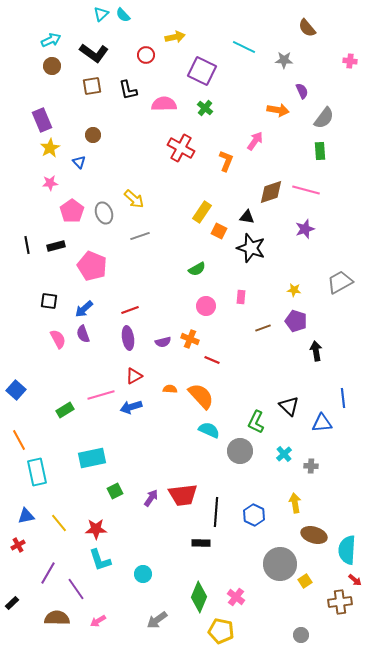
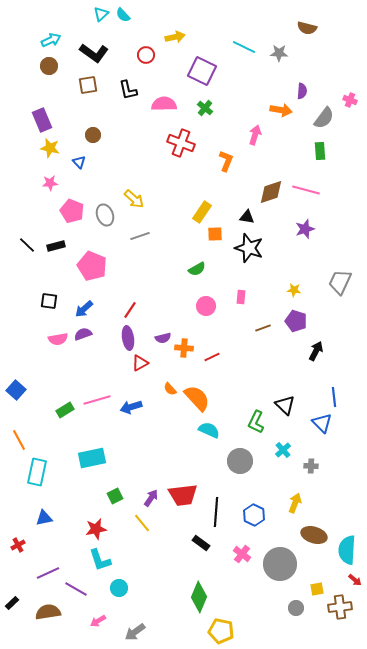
brown semicircle at (307, 28): rotated 36 degrees counterclockwise
gray star at (284, 60): moved 5 px left, 7 px up
pink cross at (350, 61): moved 39 px down; rotated 16 degrees clockwise
brown circle at (52, 66): moved 3 px left
brown square at (92, 86): moved 4 px left, 1 px up
purple semicircle at (302, 91): rotated 28 degrees clockwise
orange arrow at (278, 110): moved 3 px right
pink arrow at (255, 141): moved 6 px up; rotated 18 degrees counterclockwise
yellow star at (50, 148): rotated 30 degrees counterclockwise
red cross at (181, 148): moved 5 px up; rotated 8 degrees counterclockwise
pink pentagon at (72, 211): rotated 15 degrees counterclockwise
gray ellipse at (104, 213): moved 1 px right, 2 px down
orange square at (219, 231): moved 4 px left, 3 px down; rotated 28 degrees counterclockwise
black line at (27, 245): rotated 36 degrees counterclockwise
black star at (251, 248): moved 2 px left
gray trapezoid at (340, 282): rotated 36 degrees counterclockwise
red line at (130, 310): rotated 36 degrees counterclockwise
purple semicircle at (83, 334): rotated 90 degrees clockwise
pink semicircle at (58, 339): rotated 108 degrees clockwise
orange cross at (190, 339): moved 6 px left, 9 px down; rotated 18 degrees counterclockwise
purple semicircle at (163, 342): moved 4 px up
black arrow at (316, 351): rotated 36 degrees clockwise
red line at (212, 360): moved 3 px up; rotated 49 degrees counterclockwise
red triangle at (134, 376): moved 6 px right, 13 px up
orange semicircle at (170, 389): rotated 136 degrees counterclockwise
pink line at (101, 395): moved 4 px left, 5 px down
orange semicircle at (201, 396): moved 4 px left, 2 px down
blue line at (343, 398): moved 9 px left, 1 px up
black triangle at (289, 406): moved 4 px left, 1 px up
blue triangle at (322, 423): rotated 50 degrees clockwise
gray circle at (240, 451): moved 10 px down
cyan cross at (284, 454): moved 1 px left, 4 px up
cyan rectangle at (37, 472): rotated 24 degrees clockwise
green square at (115, 491): moved 5 px down
yellow arrow at (295, 503): rotated 30 degrees clockwise
blue triangle at (26, 516): moved 18 px right, 2 px down
yellow line at (59, 523): moved 83 px right
red star at (96, 529): rotated 10 degrees counterclockwise
black rectangle at (201, 543): rotated 36 degrees clockwise
purple line at (48, 573): rotated 35 degrees clockwise
cyan circle at (143, 574): moved 24 px left, 14 px down
yellow square at (305, 581): moved 12 px right, 8 px down; rotated 24 degrees clockwise
purple line at (76, 589): rotated 25 degrees counterclockwise
pink cross at (236, 597): moved 6 px right, 43 px up
brown cross at (340, 602): moved 5 px down
brown semicircle at (57, 618): moved 9 px left, 6 px up; rotated 10 degrees counterclockwise
gray arrow at (157, 620): moved 22 px left, 12 px down
gray circle at (301, 635): moved 5 px left, 27 px up
